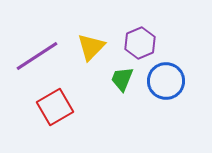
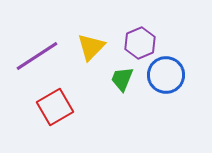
blue circle: moved 6 px up
